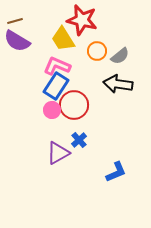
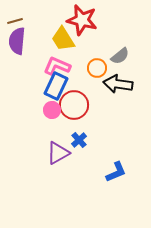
purple semicircle: rotated 64 degrees clockwise
orange circle: moved 17 px down
blue rectangle: rotated 8 degrees counterclockwise
